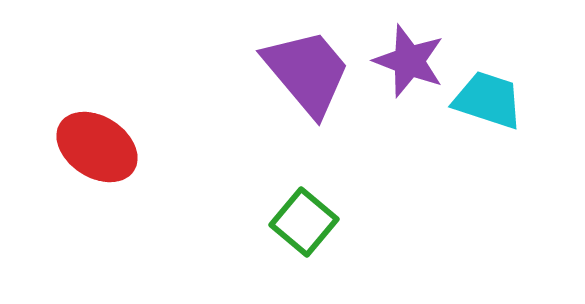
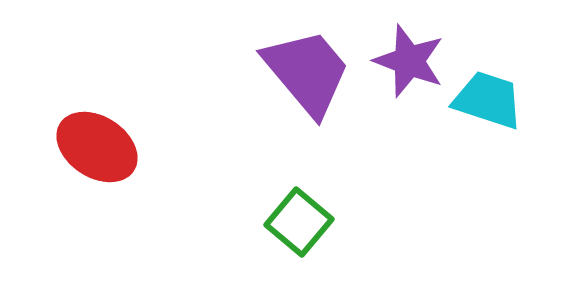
green square: moved 5 px left
